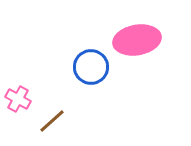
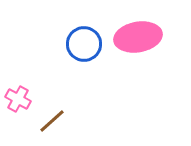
pink ellipse: moved 1 px right, 3 px up
blue circle: moved 7 px left, 23 px up
